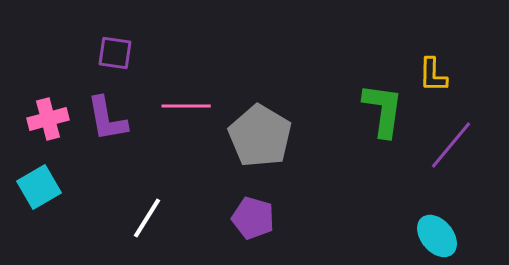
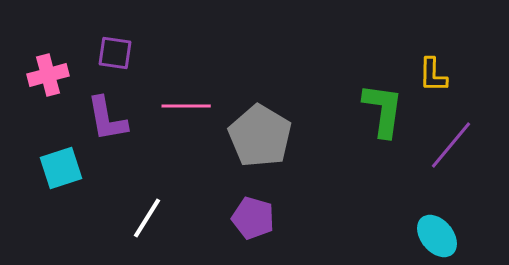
pink cross: moved 44 px up
cyan square: moved 22 px right, 19 px up; rotated 12 degrees clockwise
